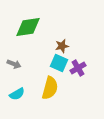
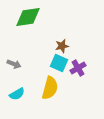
green diamond: moved 10 px up
